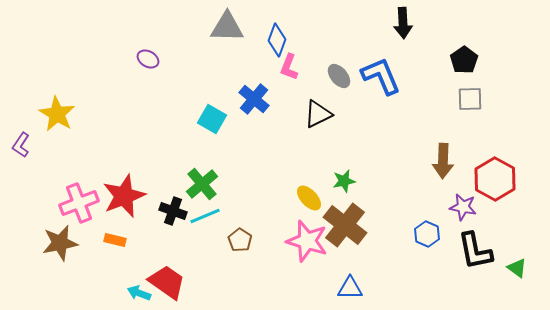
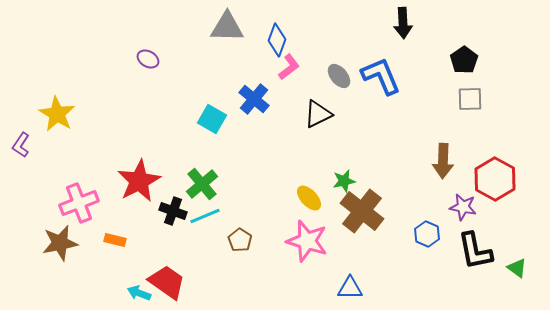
pink L-shape: rotated 148 degrees counterclockwise
red star: moved 15 px right, 15 px up; rotated 6 degrees counterclockwise
brown cross: moved 17 px right, 14 px up
